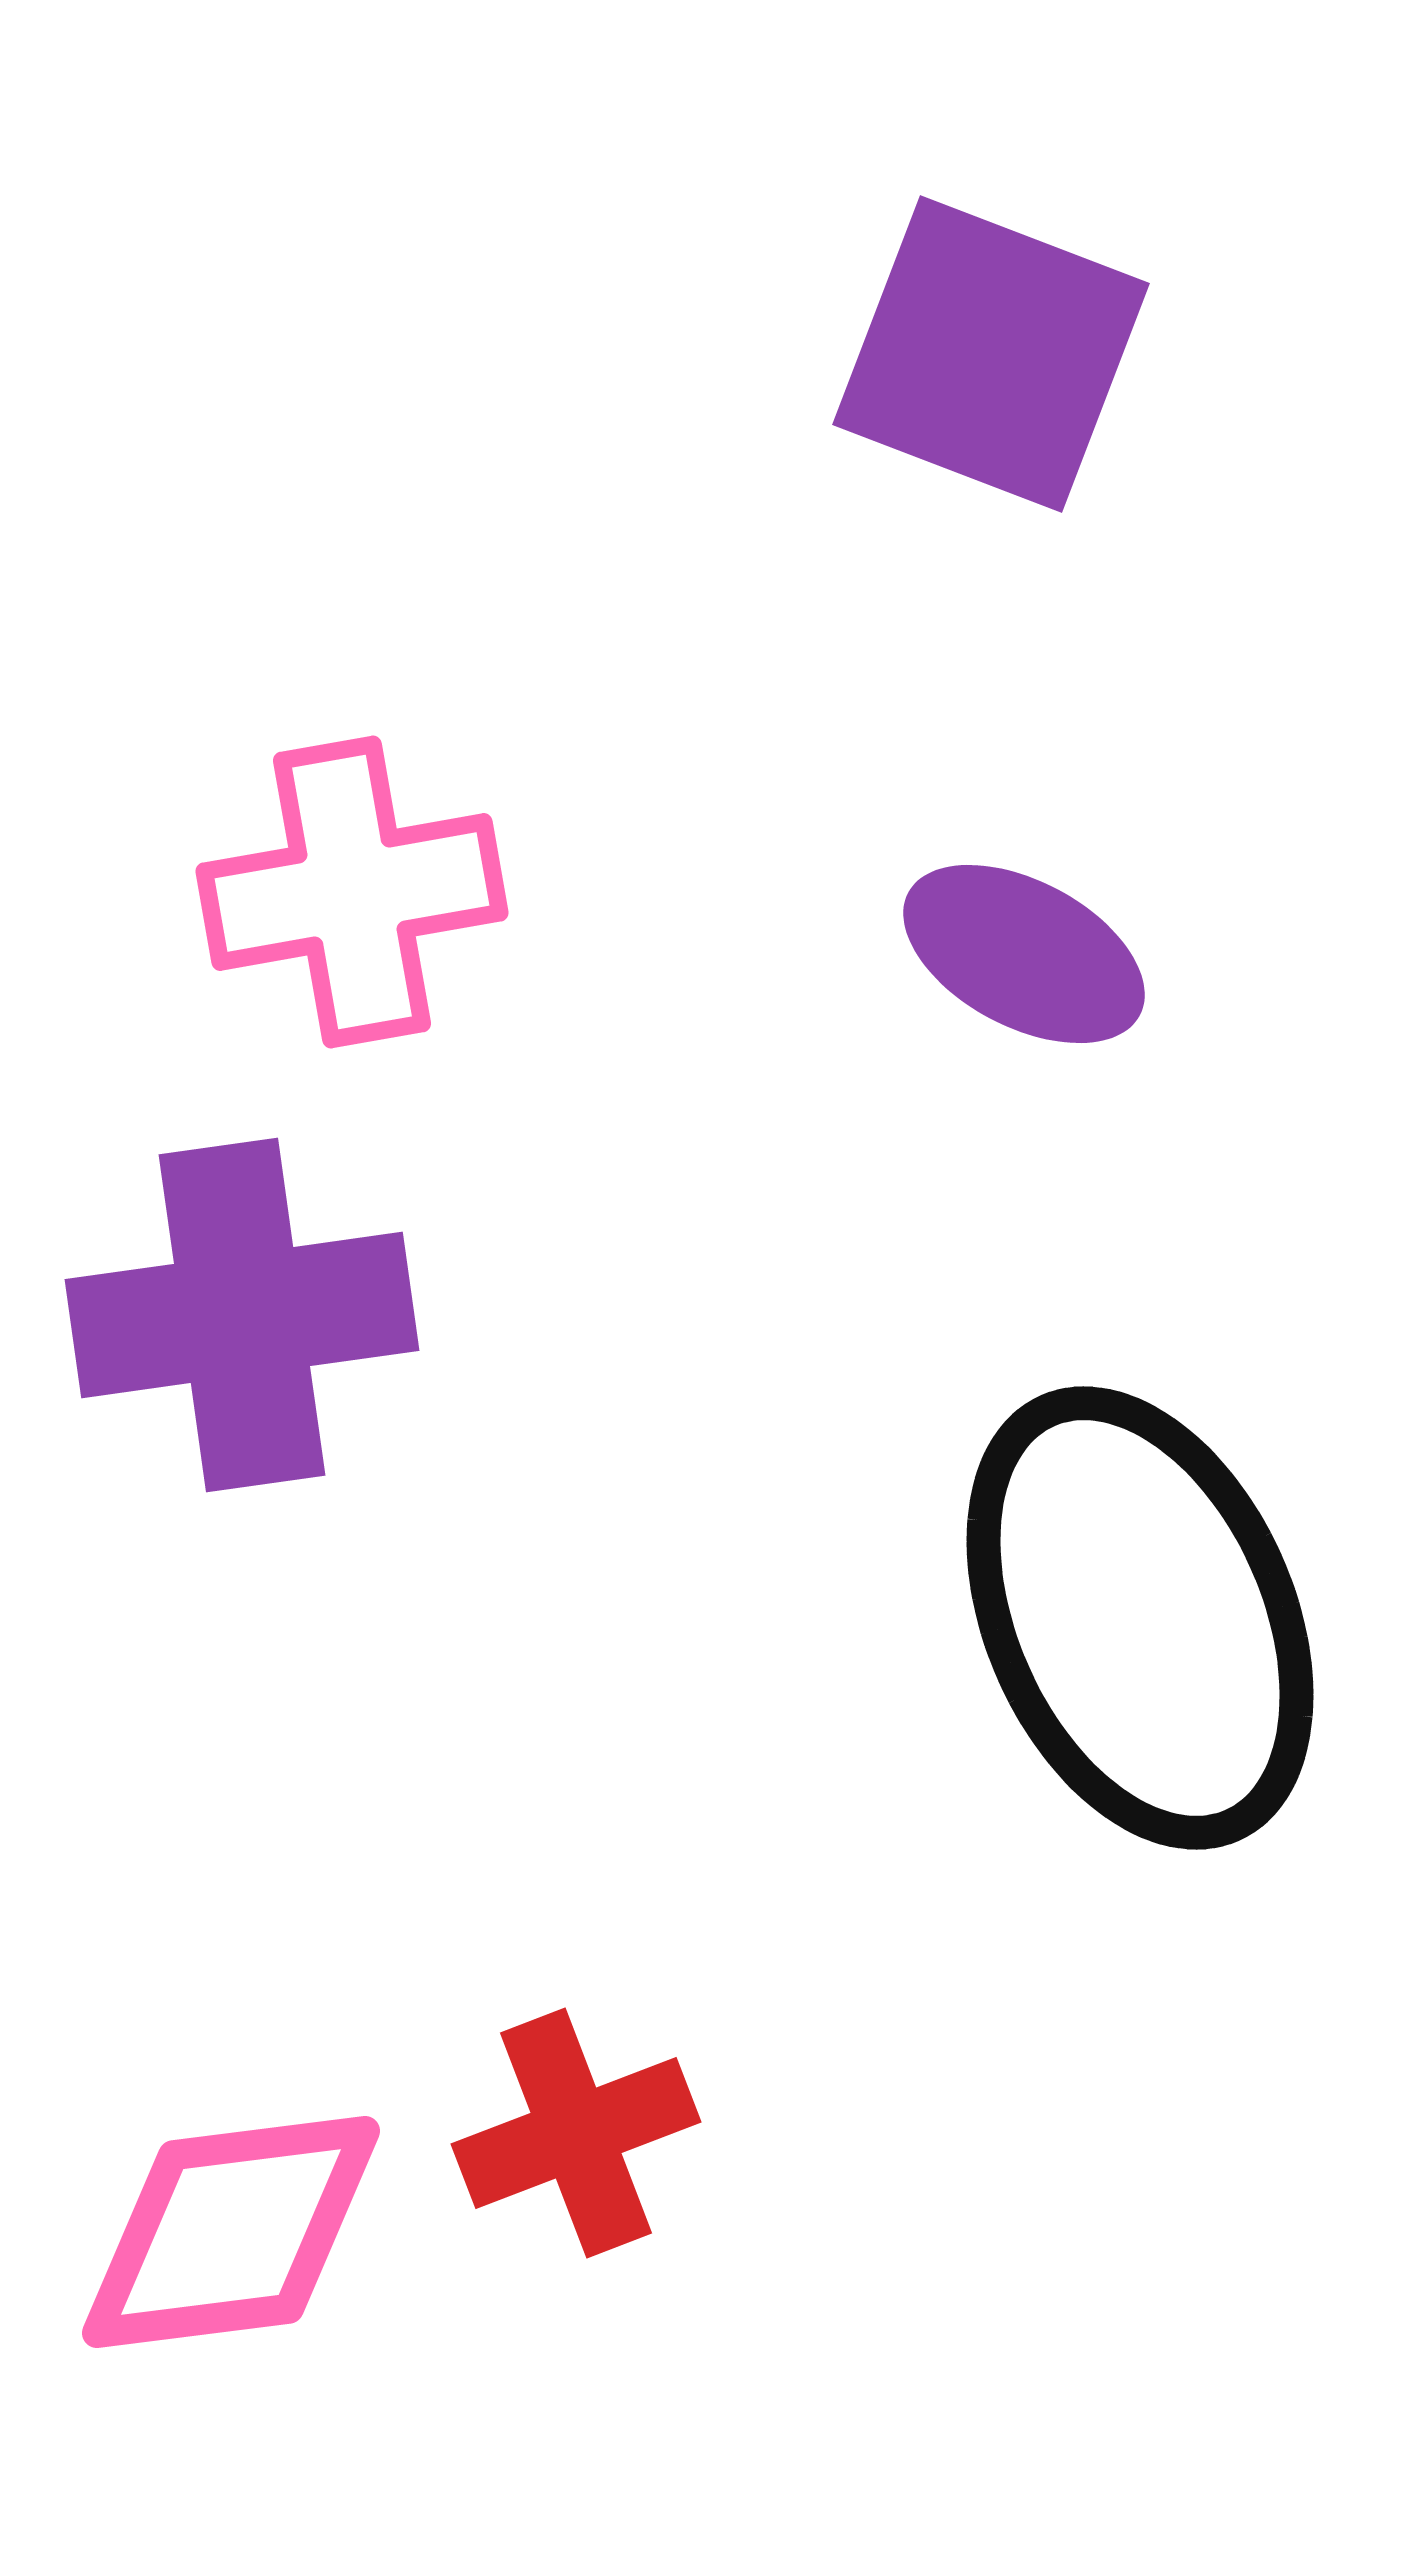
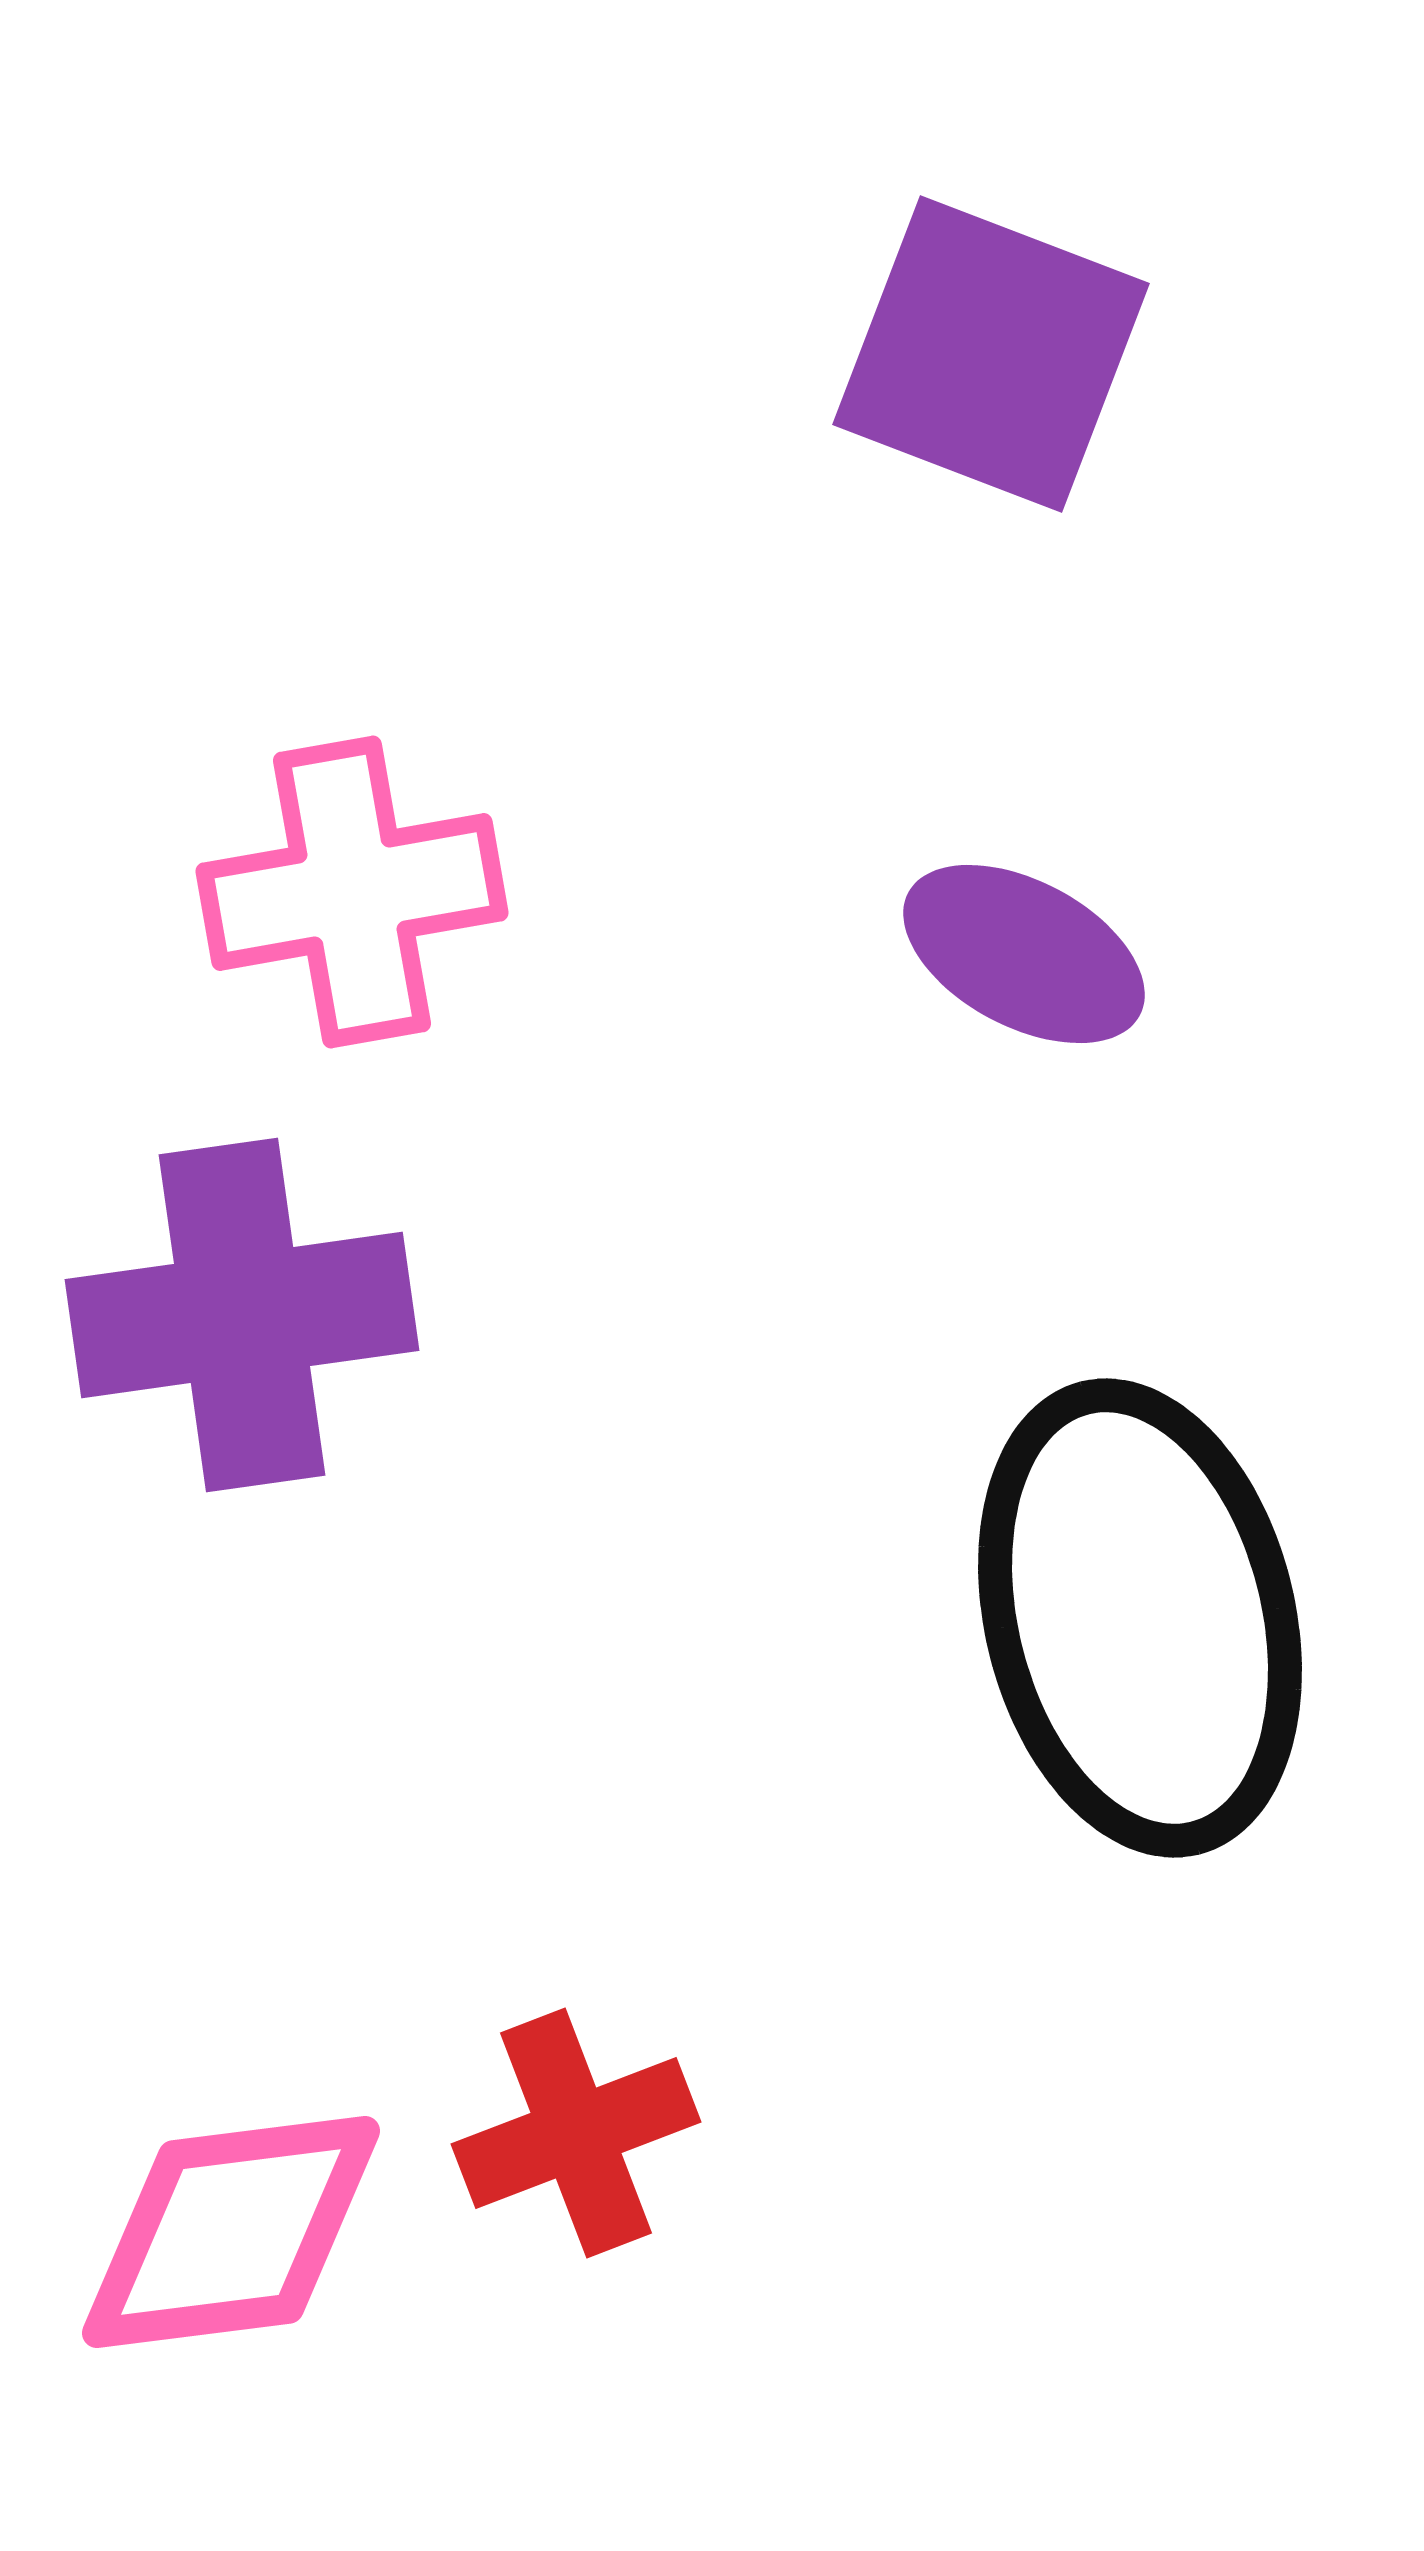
black ellipse: rotated 10 degrees clockwise
